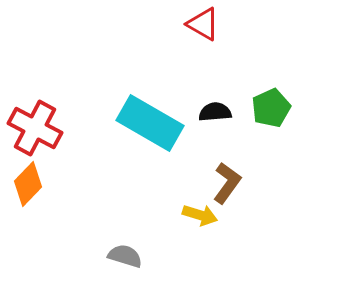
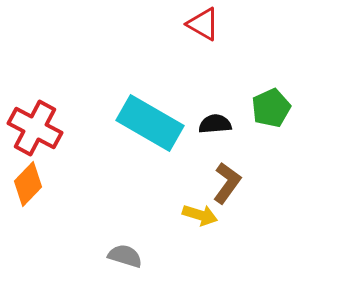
black semicircle: moved 12 px down
